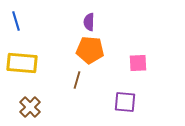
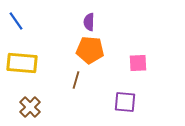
blue line: rotated 18 degrees counterclockwise
brown line: moved 1 px left
